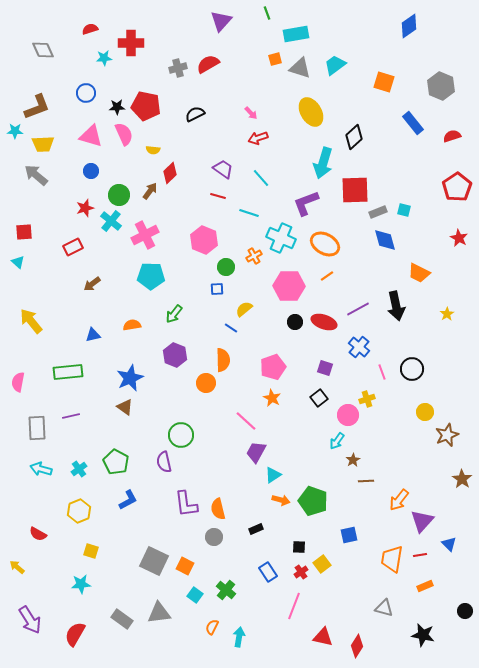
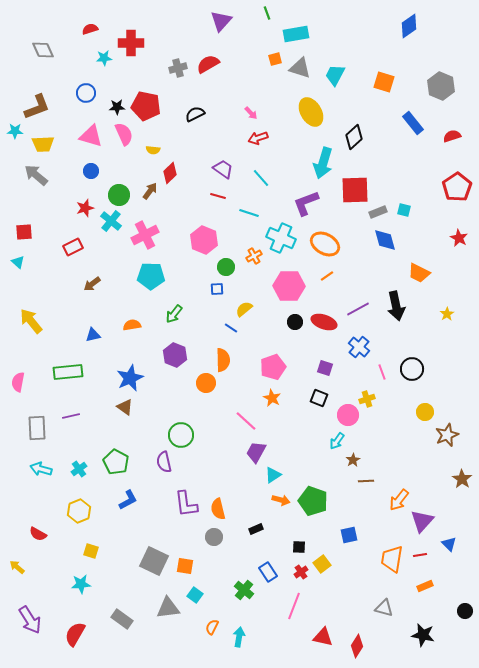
cyan trapezoid at (335, 65): moved 10 px down; rotated 25 degrees counterclockwise
black square at (319, 398): rotated 30 degrees counterclockwise
orange square at (185, 566): rotated 18 degrees counterclockwise
green cross at (226, 590): moved 18 px right
gray triangle at (159, 613): moved 9 px right, 5 px up
